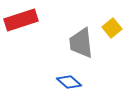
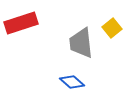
red rectangle: moved 3 px down
blue diamond: moved 3 px right
